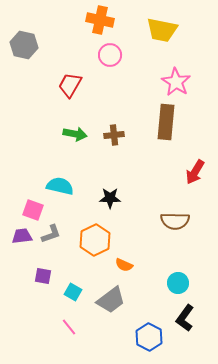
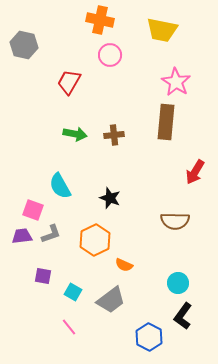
red trapezoid: moved 1 px left, 3 px up
cyan semicircle: rotated 132 degrees counterclockwise
black star: rotated 20 degrees clockwise
black L-shape: moved 2 px left, 2 px up
